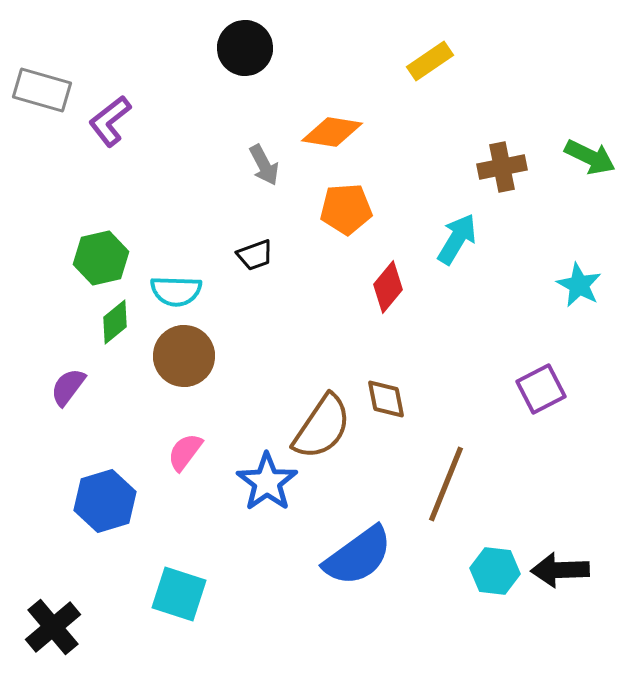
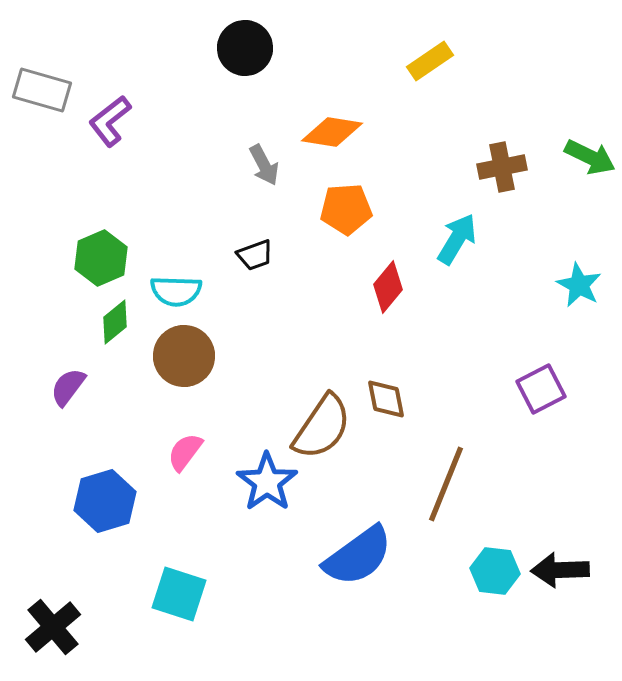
green hexagon: rotated 10 degrees counterclockwise
